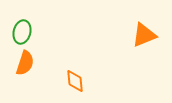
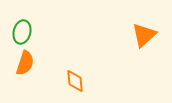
orange triangle: rotated 20 degrees counterclockwise
